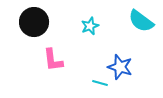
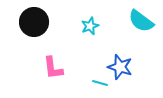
pink L-shape: moved 8 px down
